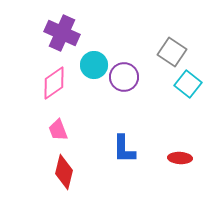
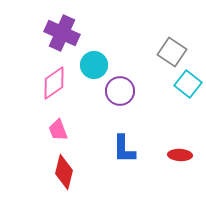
purple circle: moved 4 px left, 14 px down
red ellipse: moved 3 px up
